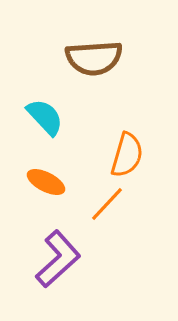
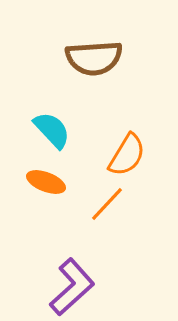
cyan semicircle: moved 7 px right, 13 px down
orange semicircle: rotated 15 degrees clockwise
orange ellipse: rotated 6 degrees counterclockwise
purple L-shape: moved 14 px right, 28 px down
